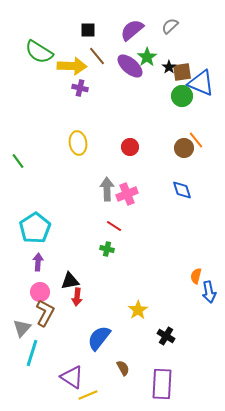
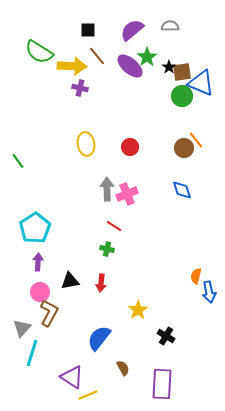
gray semicircle: rotated 42 degrees clockwise
yellow ellipse: moved 8 px right, 1 px down
red arrow: moved 24 px right, 14 px up
brown L-shape: moved 4 px right
